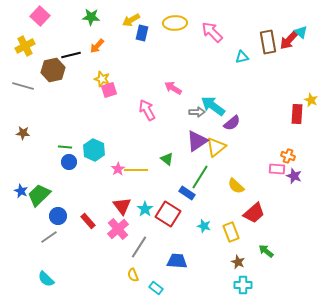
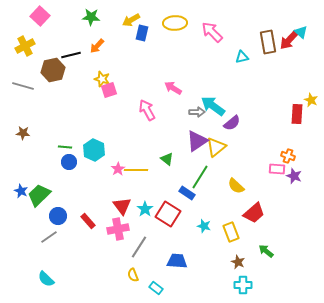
pink cross at (118, 229): rotated 30 degrees clockwise
